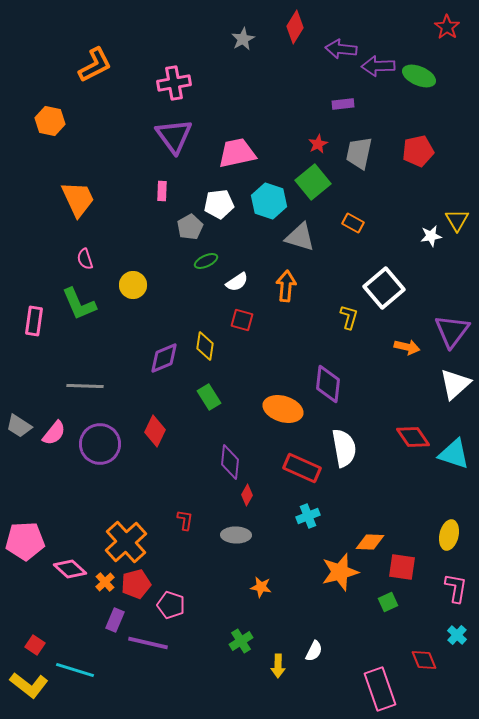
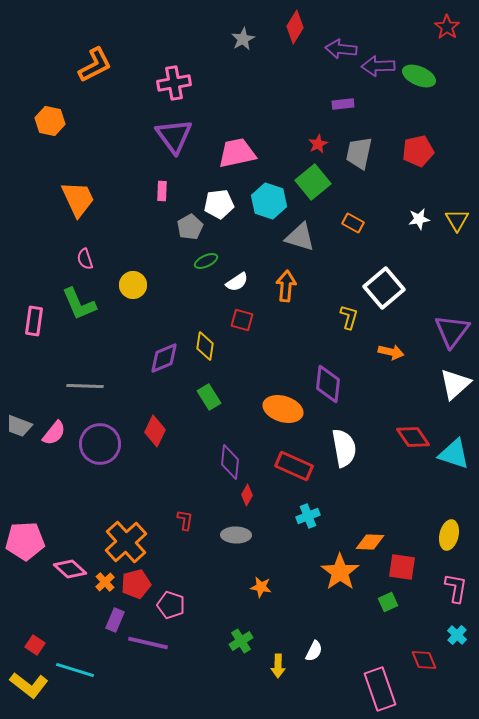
white star at (431, 236): moved 12 px left, 17 px up
orange arrow at (407, 347): moved 16 px left, 5 px down
gray trapezoid at (19, 426): rotated 12 degrees counterclockwise
red rectangle at (302, 468): moved 8 px left, 2 px up
orange star at (340, 572): rotated 21 degrees counterclockwise
